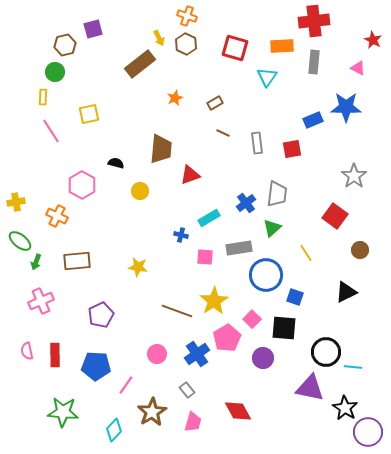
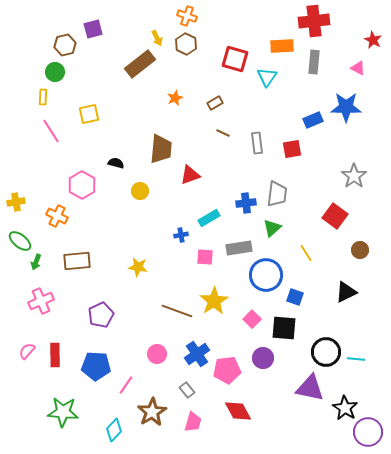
yellow arrow at (159, 38): moved 2 px left
red square at (235, 48): moved 11 px down
blue cross at (246, 203): rotated 30 degrees clockwise
blue cross at (181, 235): rotated 24 degrees counterclockwise
pink pentagon at (227, 338): moved 32 px down; rotated 24 degrees clockwise
pink semicircle at (27, 351): rotated 54 degrees clockwise
cyan line at (353, 367): moved 3 px right, 8 px up
